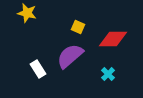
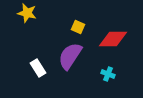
purple semicircle: rotated 16 degrees counterclockwise
white rectangle: moved 1 px up
cyan cross: rotated 24 degrees counterclockwise
